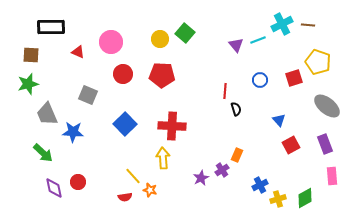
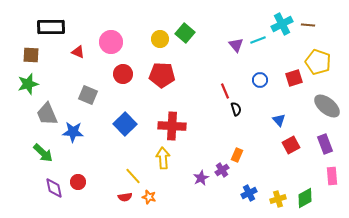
red line at (225, 91): rotated 28 degrees counterclockwise
blue cross at (260, 185): moved 11 px left, 8 px down
orange star at (150, 190): moved 1 px left, 7 px down
